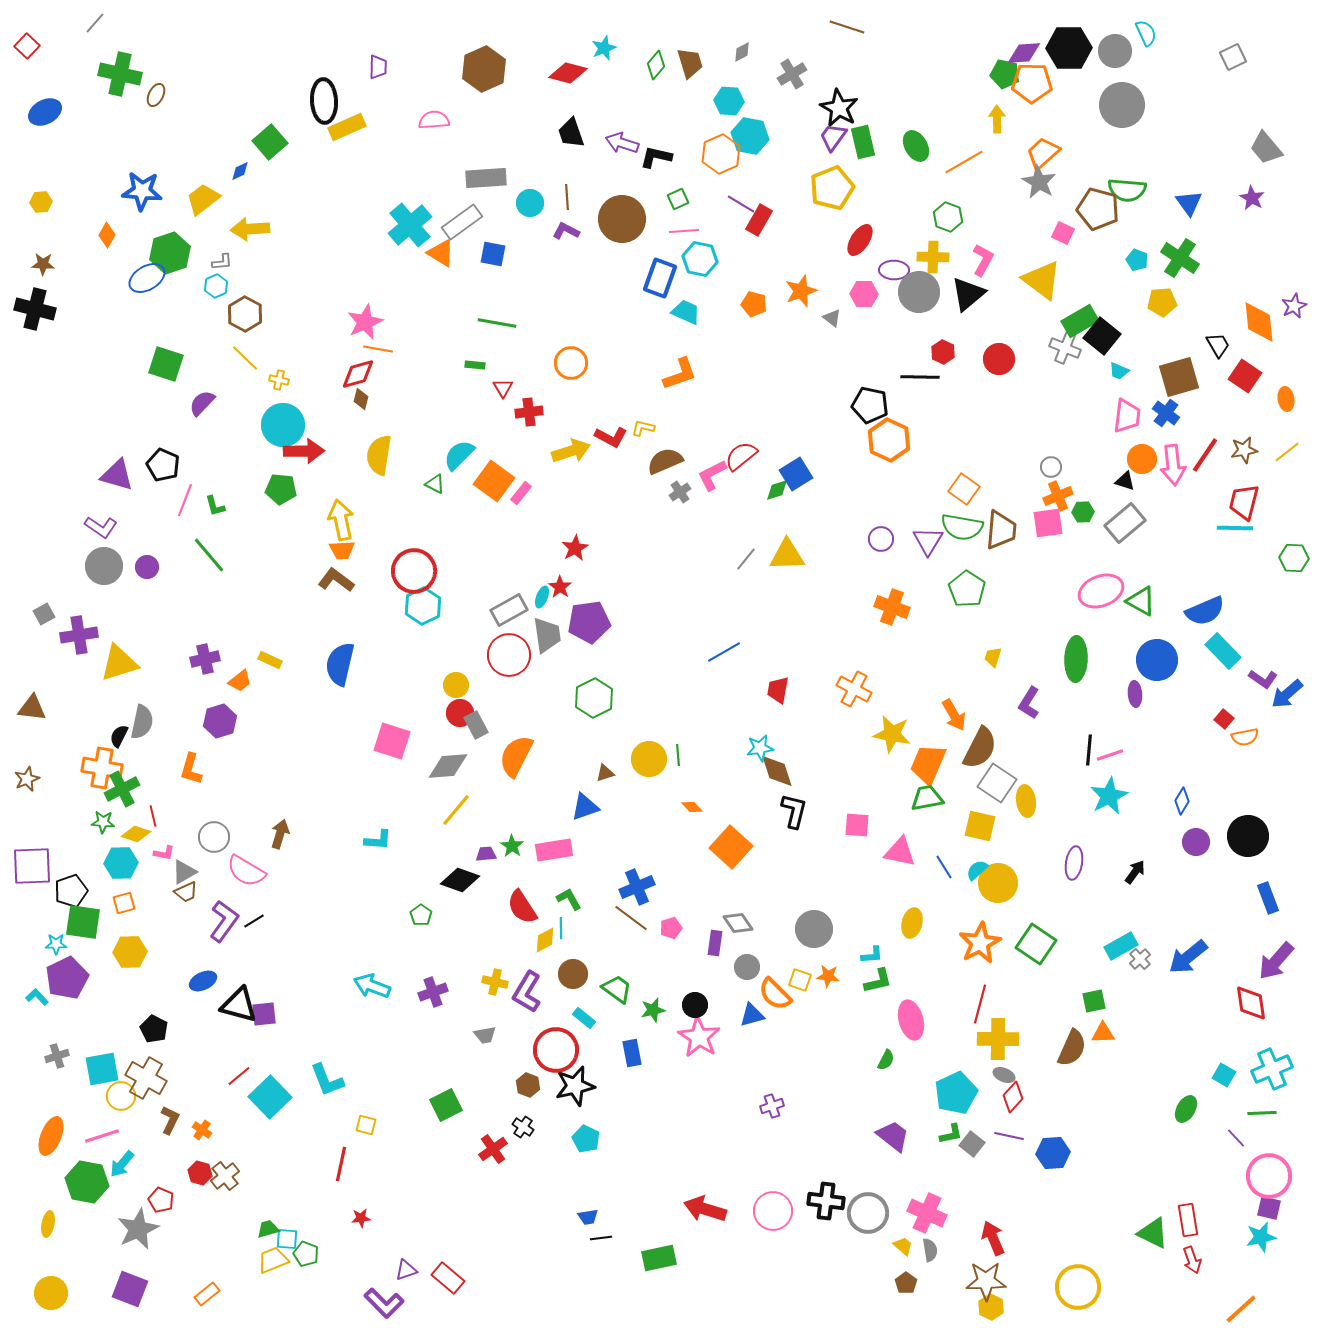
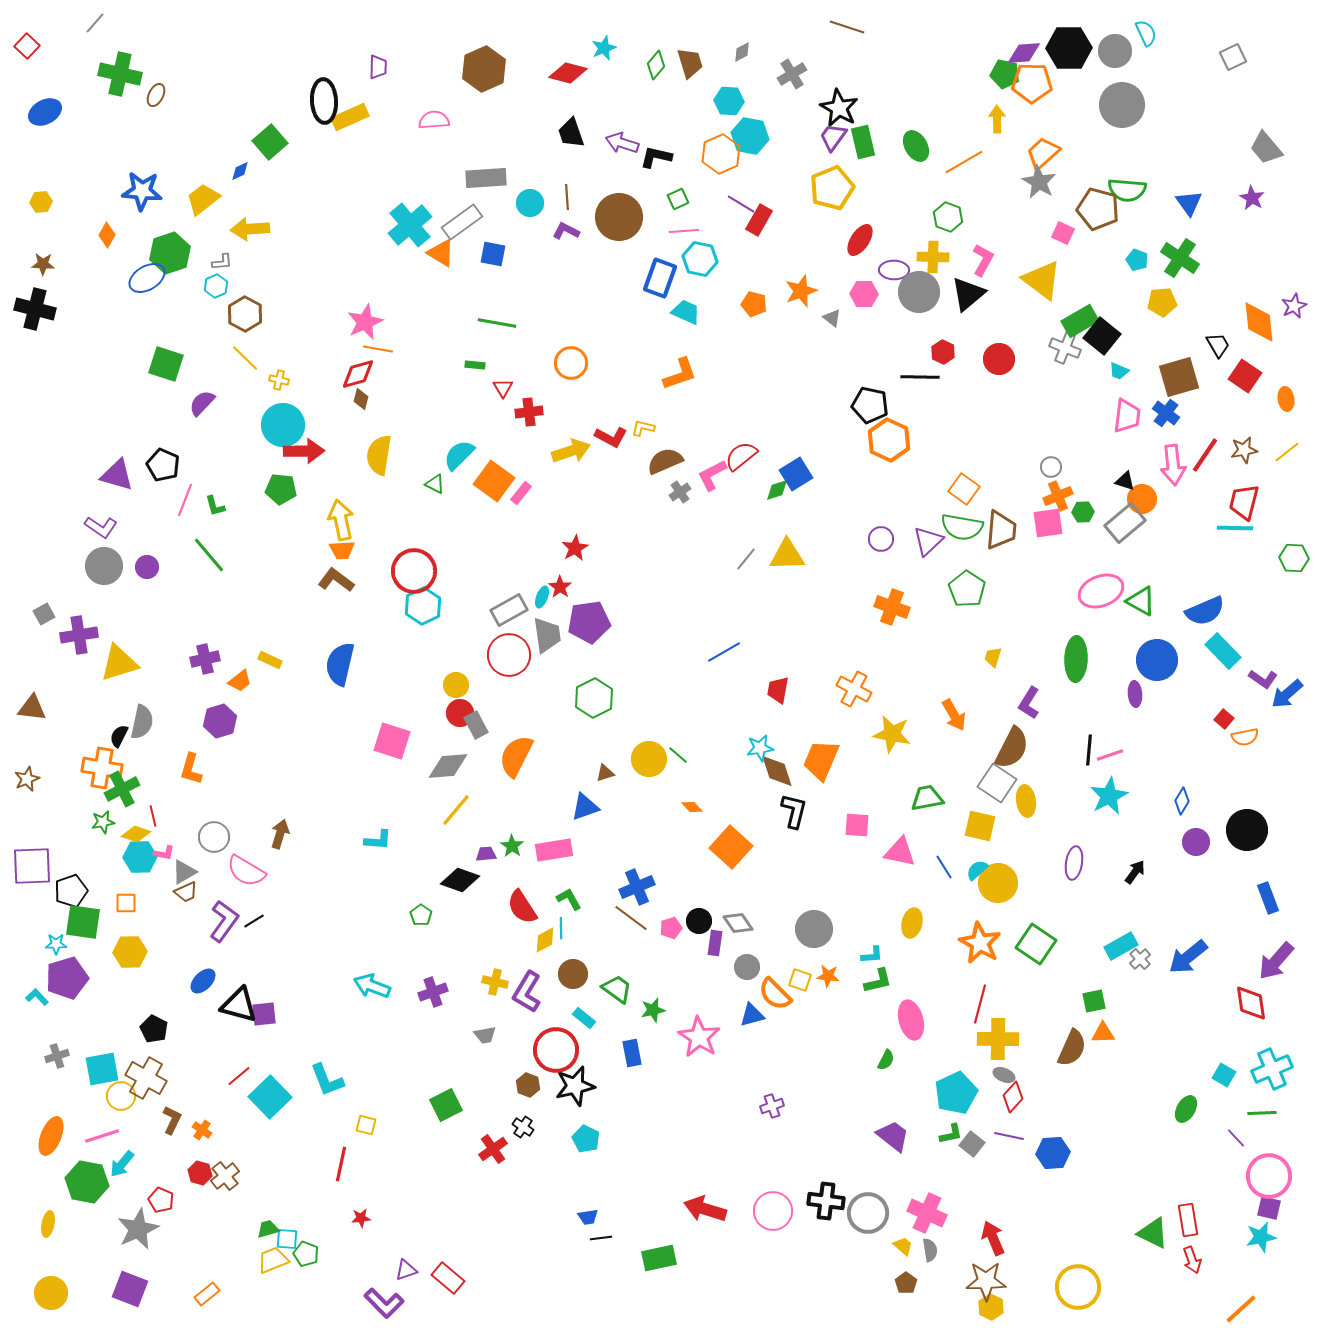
yellow rectangle at (347, 127): moved 3 px right, 10 px up
brown circle at (622, 219): moved 3 px left, 2 px up
orange circle at (1142, 459): moved 40 px down
purple triangle at (928, 541): rotated 16 degrees clockwise
brown semicircle at (980, 748): moved 32 px right
green line at (678, 755): rotated 45 degrees counterclockwise
orange trapezoid at (928, 764): moved 107 px left, 4 px up
green star at (103, 822): rotated 15 degrees counterclockwise
black circle at (1248, 836): moved 1 px left, 6 px up
cyan hexagon at (121, 863): moved 19 px right, 6 px up
orange square at (124, 903): moved 2 px right; rotated 15 degrees clockwise
orange star at (980, 943): rotated 15 degrees counterclockwise
purple pentagon at (67, 978): rotated 9 degrees clockwise
blue ellipse at (203, 981): rotated 20 degrees counterclockwise
black circle at (695, 1005): moved 4 px right, 84 px up
brown L-shape at (170, 1120): moved 2 px right
